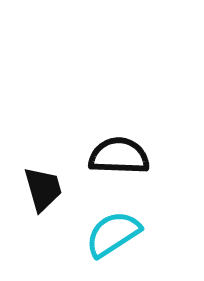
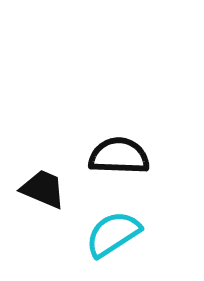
black trapezoid: rotated 51 degrees counterclockwise
